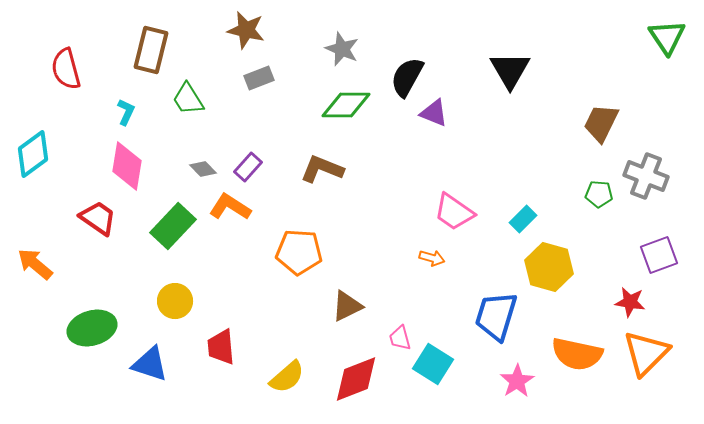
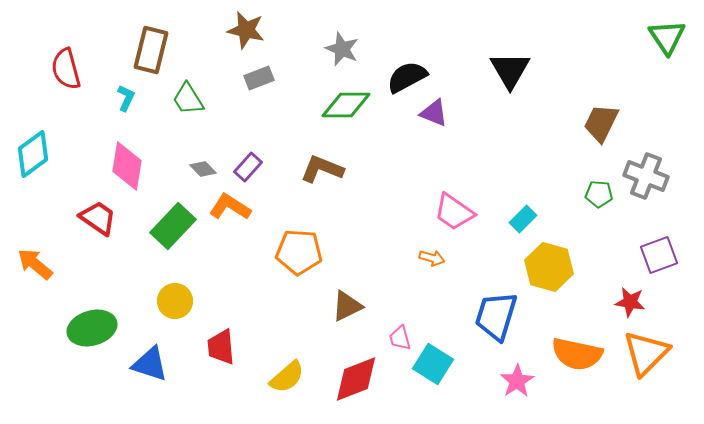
black semicircle at (407, 77): rotated 33 degrees clockwise
cyan L-shape at (126, 112): moved 14 px up
